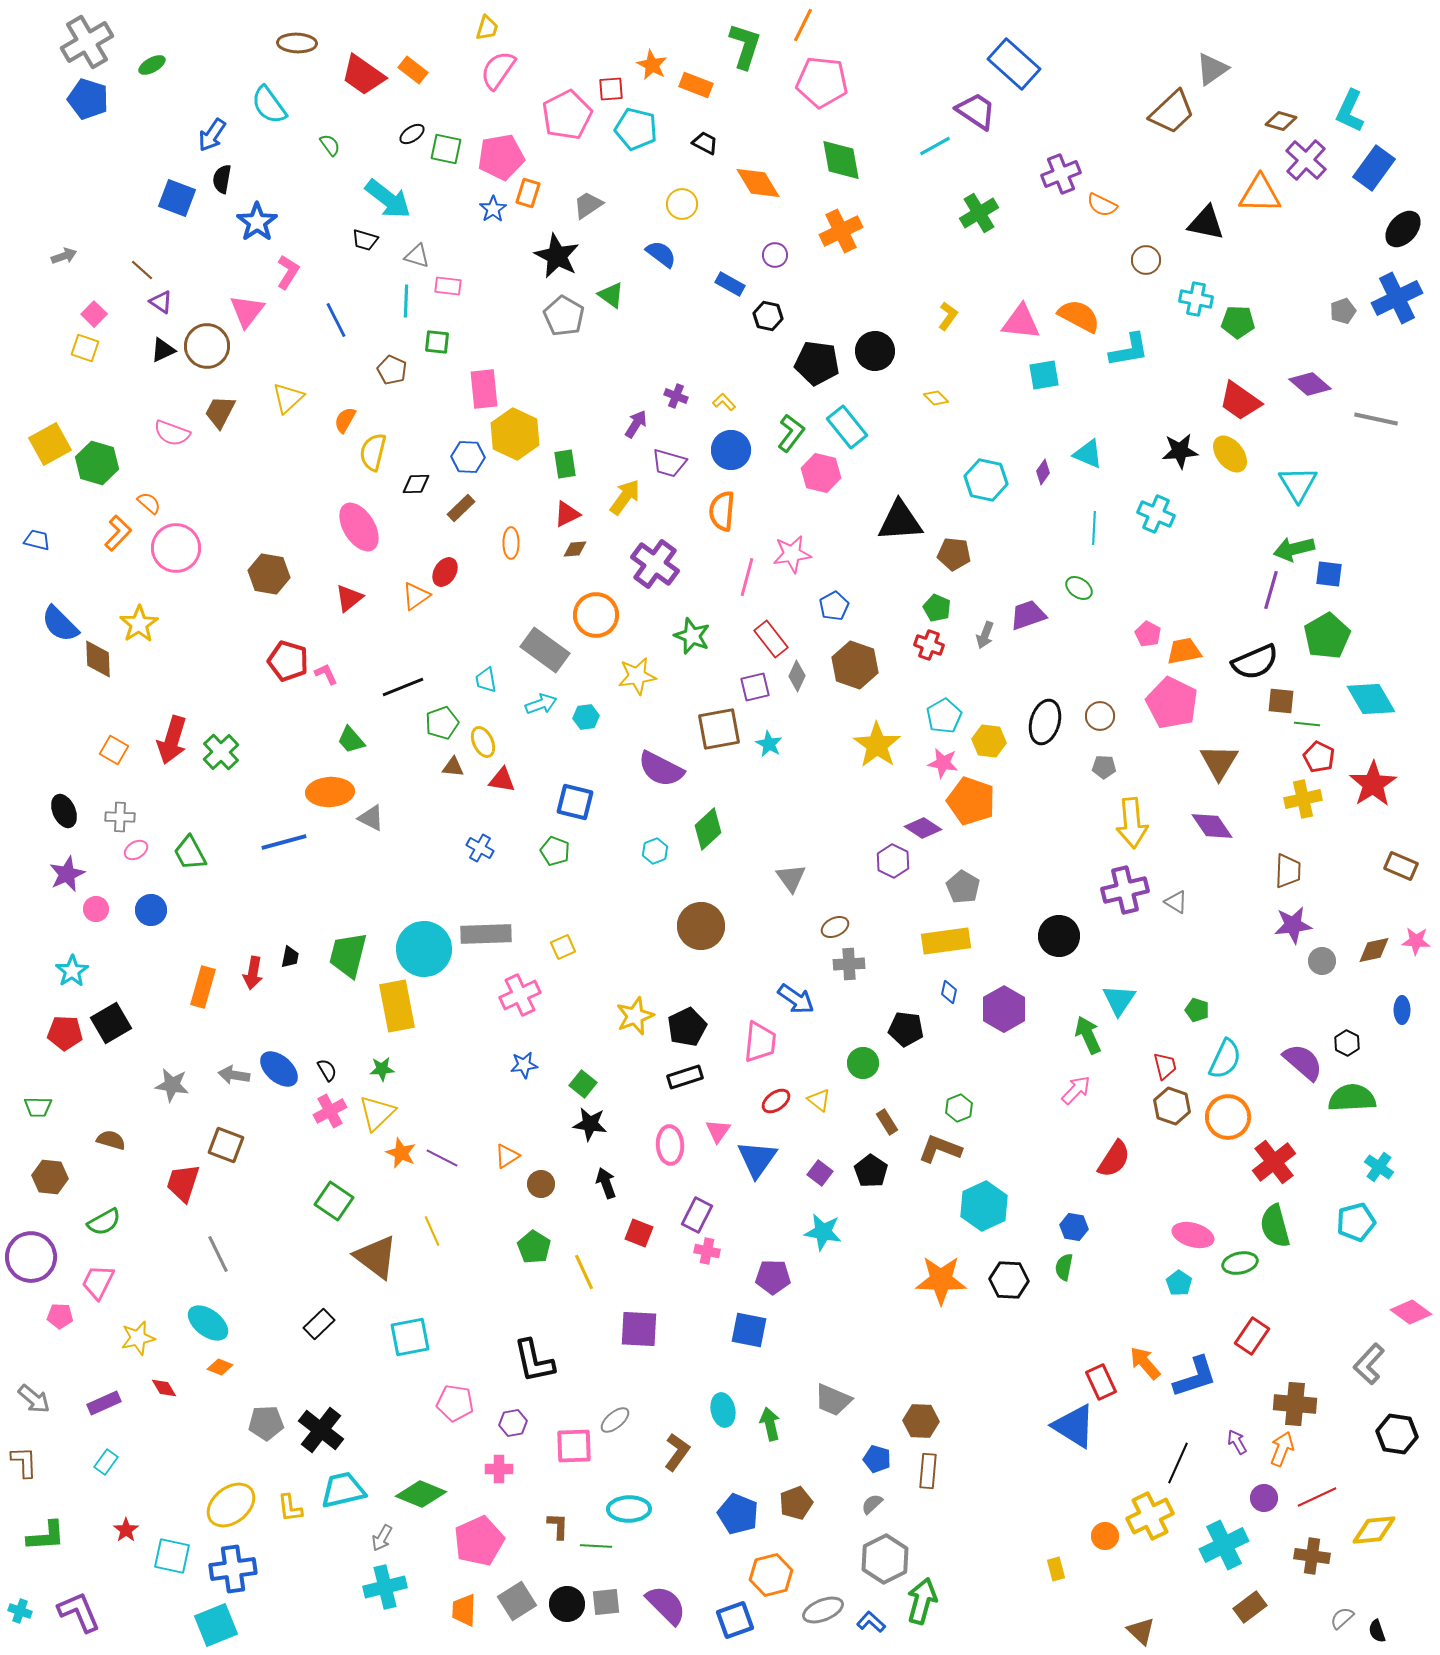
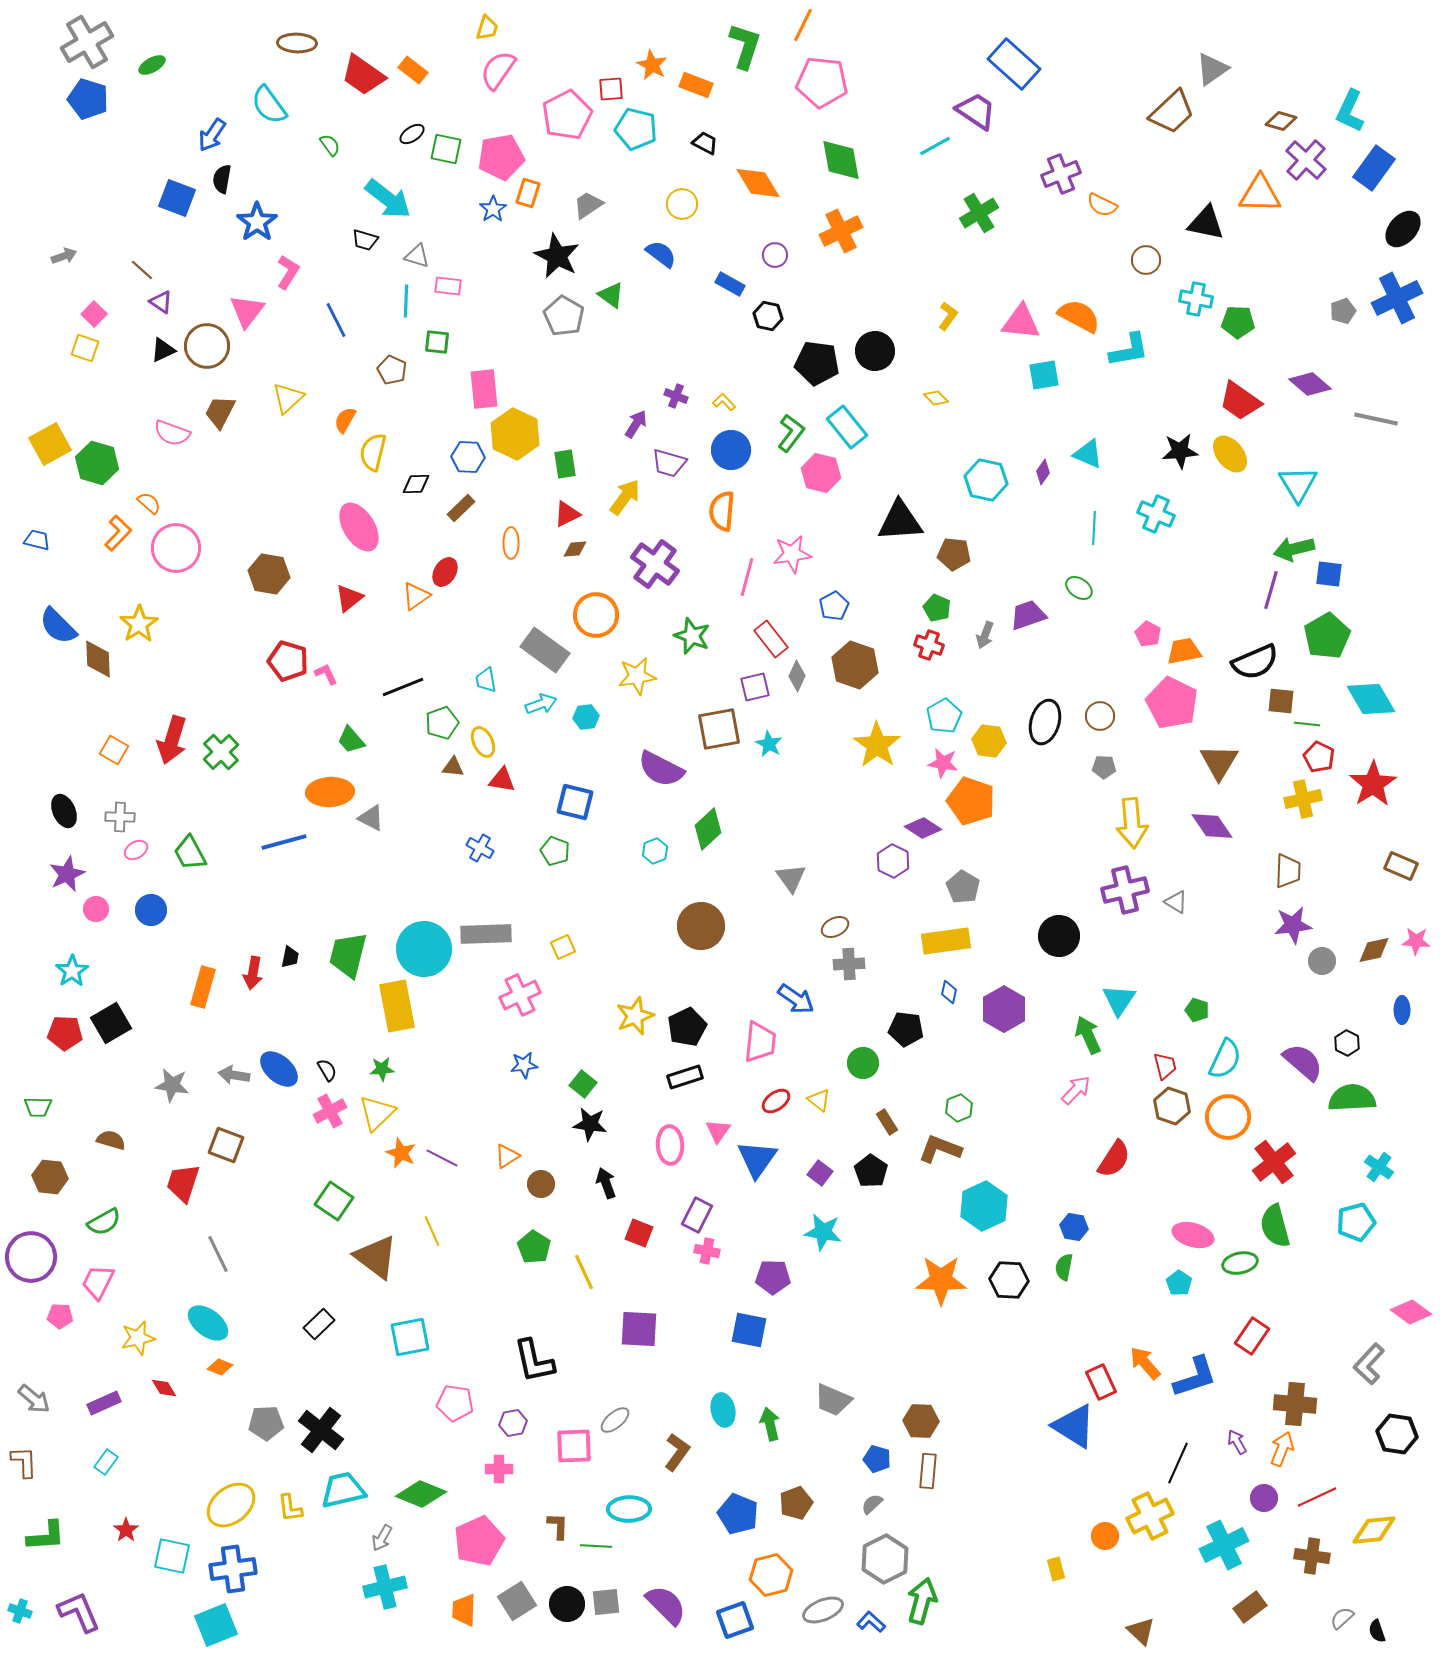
blue semicircle at (60, 624): moved 2 px left, 2 px down
